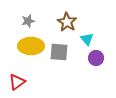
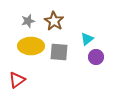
brown star: moved 13 px left, 1 px up
cyan triangle: rotated 32 degrees clockwise
purple circle: moved 1 px up
red triangle: moved 2 px up
